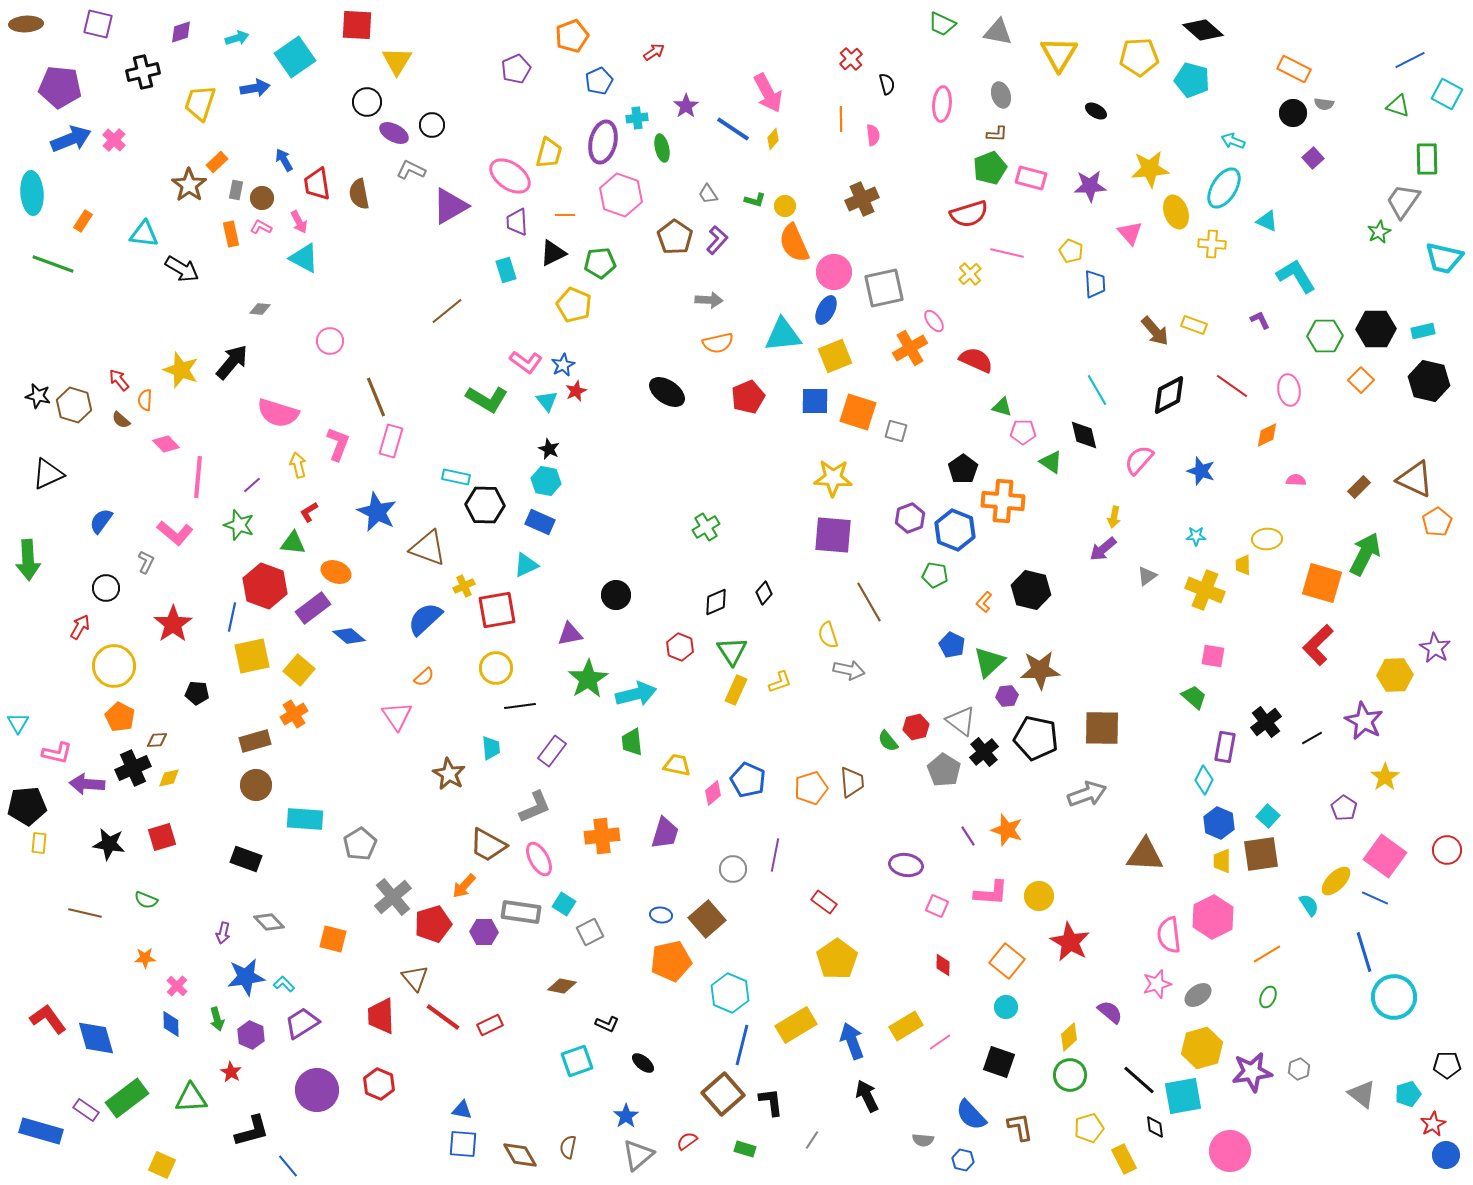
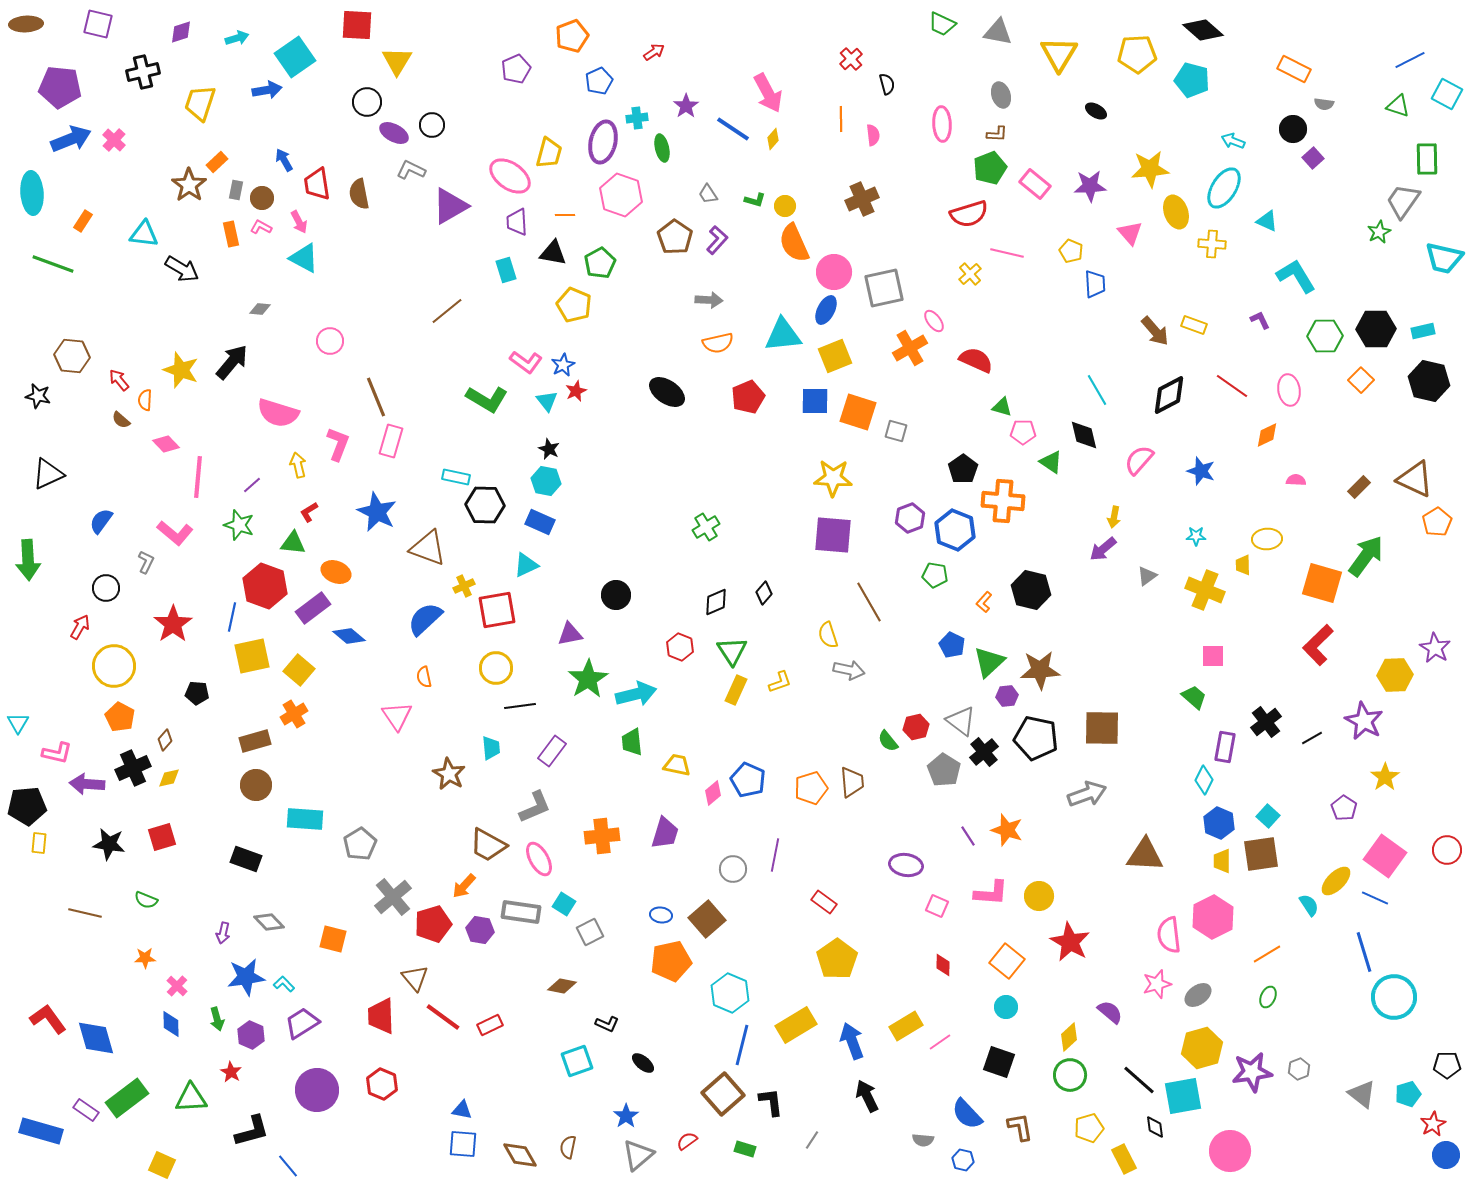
yellow pentagon at (1139, 57): moved 2 px left, 3 px up
blue arrow at (255, 88): moved 12 px right, 2 px down
pink ellipse at (942, 104): moved 20 px down; rotated 8 degrees counterclockwise
black circle at (1293, 113): moved 16 px down
pink rectangle at (1031, 178): moved 4 px right, 6 px down; rotated 24 degrees clockwise
black triangle at (553, 253): rotated 36 degrees clockwise
green pentagon at (600, 263): rotated 24 degrees counterclockwise
brown hexagon at (74, 405): moved 2 px left, 49 px up; rotated 12 degrees counterclockwise
green arrow at (1365, 554): moved 1 px right, 2 px down; rotated 9 degrees clockwise
pink square at (1213, 656): rotated 10 degrees counterclockwise
orange semicircle at (424, 677): rotated 120 degrees clockwise
brown diamond at (157, 740): moved 8 px right; rotated 45 degrees counterclockwise
purple hexagon at (484, 932): moved 4 px left, 2 px up; rotated 8 degrees clockwise
red hexagon at (379, 1084): moved 3 px right
blue semicircle at (971, 1115): moved 4 px left, 1 px up
